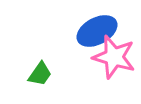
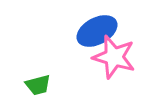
green trapezoid: moved 2 px left, 11 px down; rotated 40 degrees clockwise
